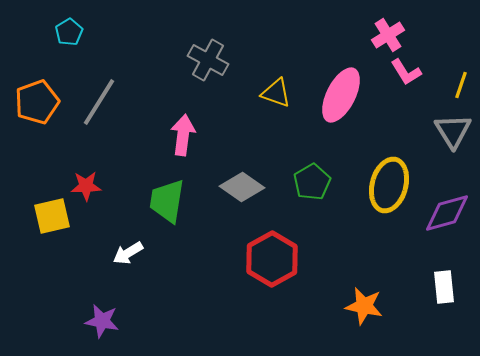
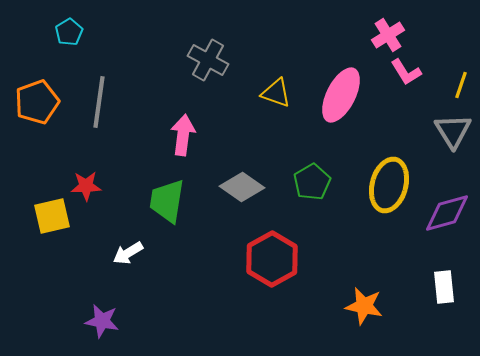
gray line: rotated 24 degrees counterclockwise
